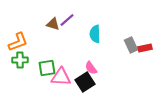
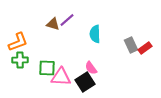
red rectangle: rotated 24 degrees counterclockwise
green square: rotated 12 degrees clockwise
